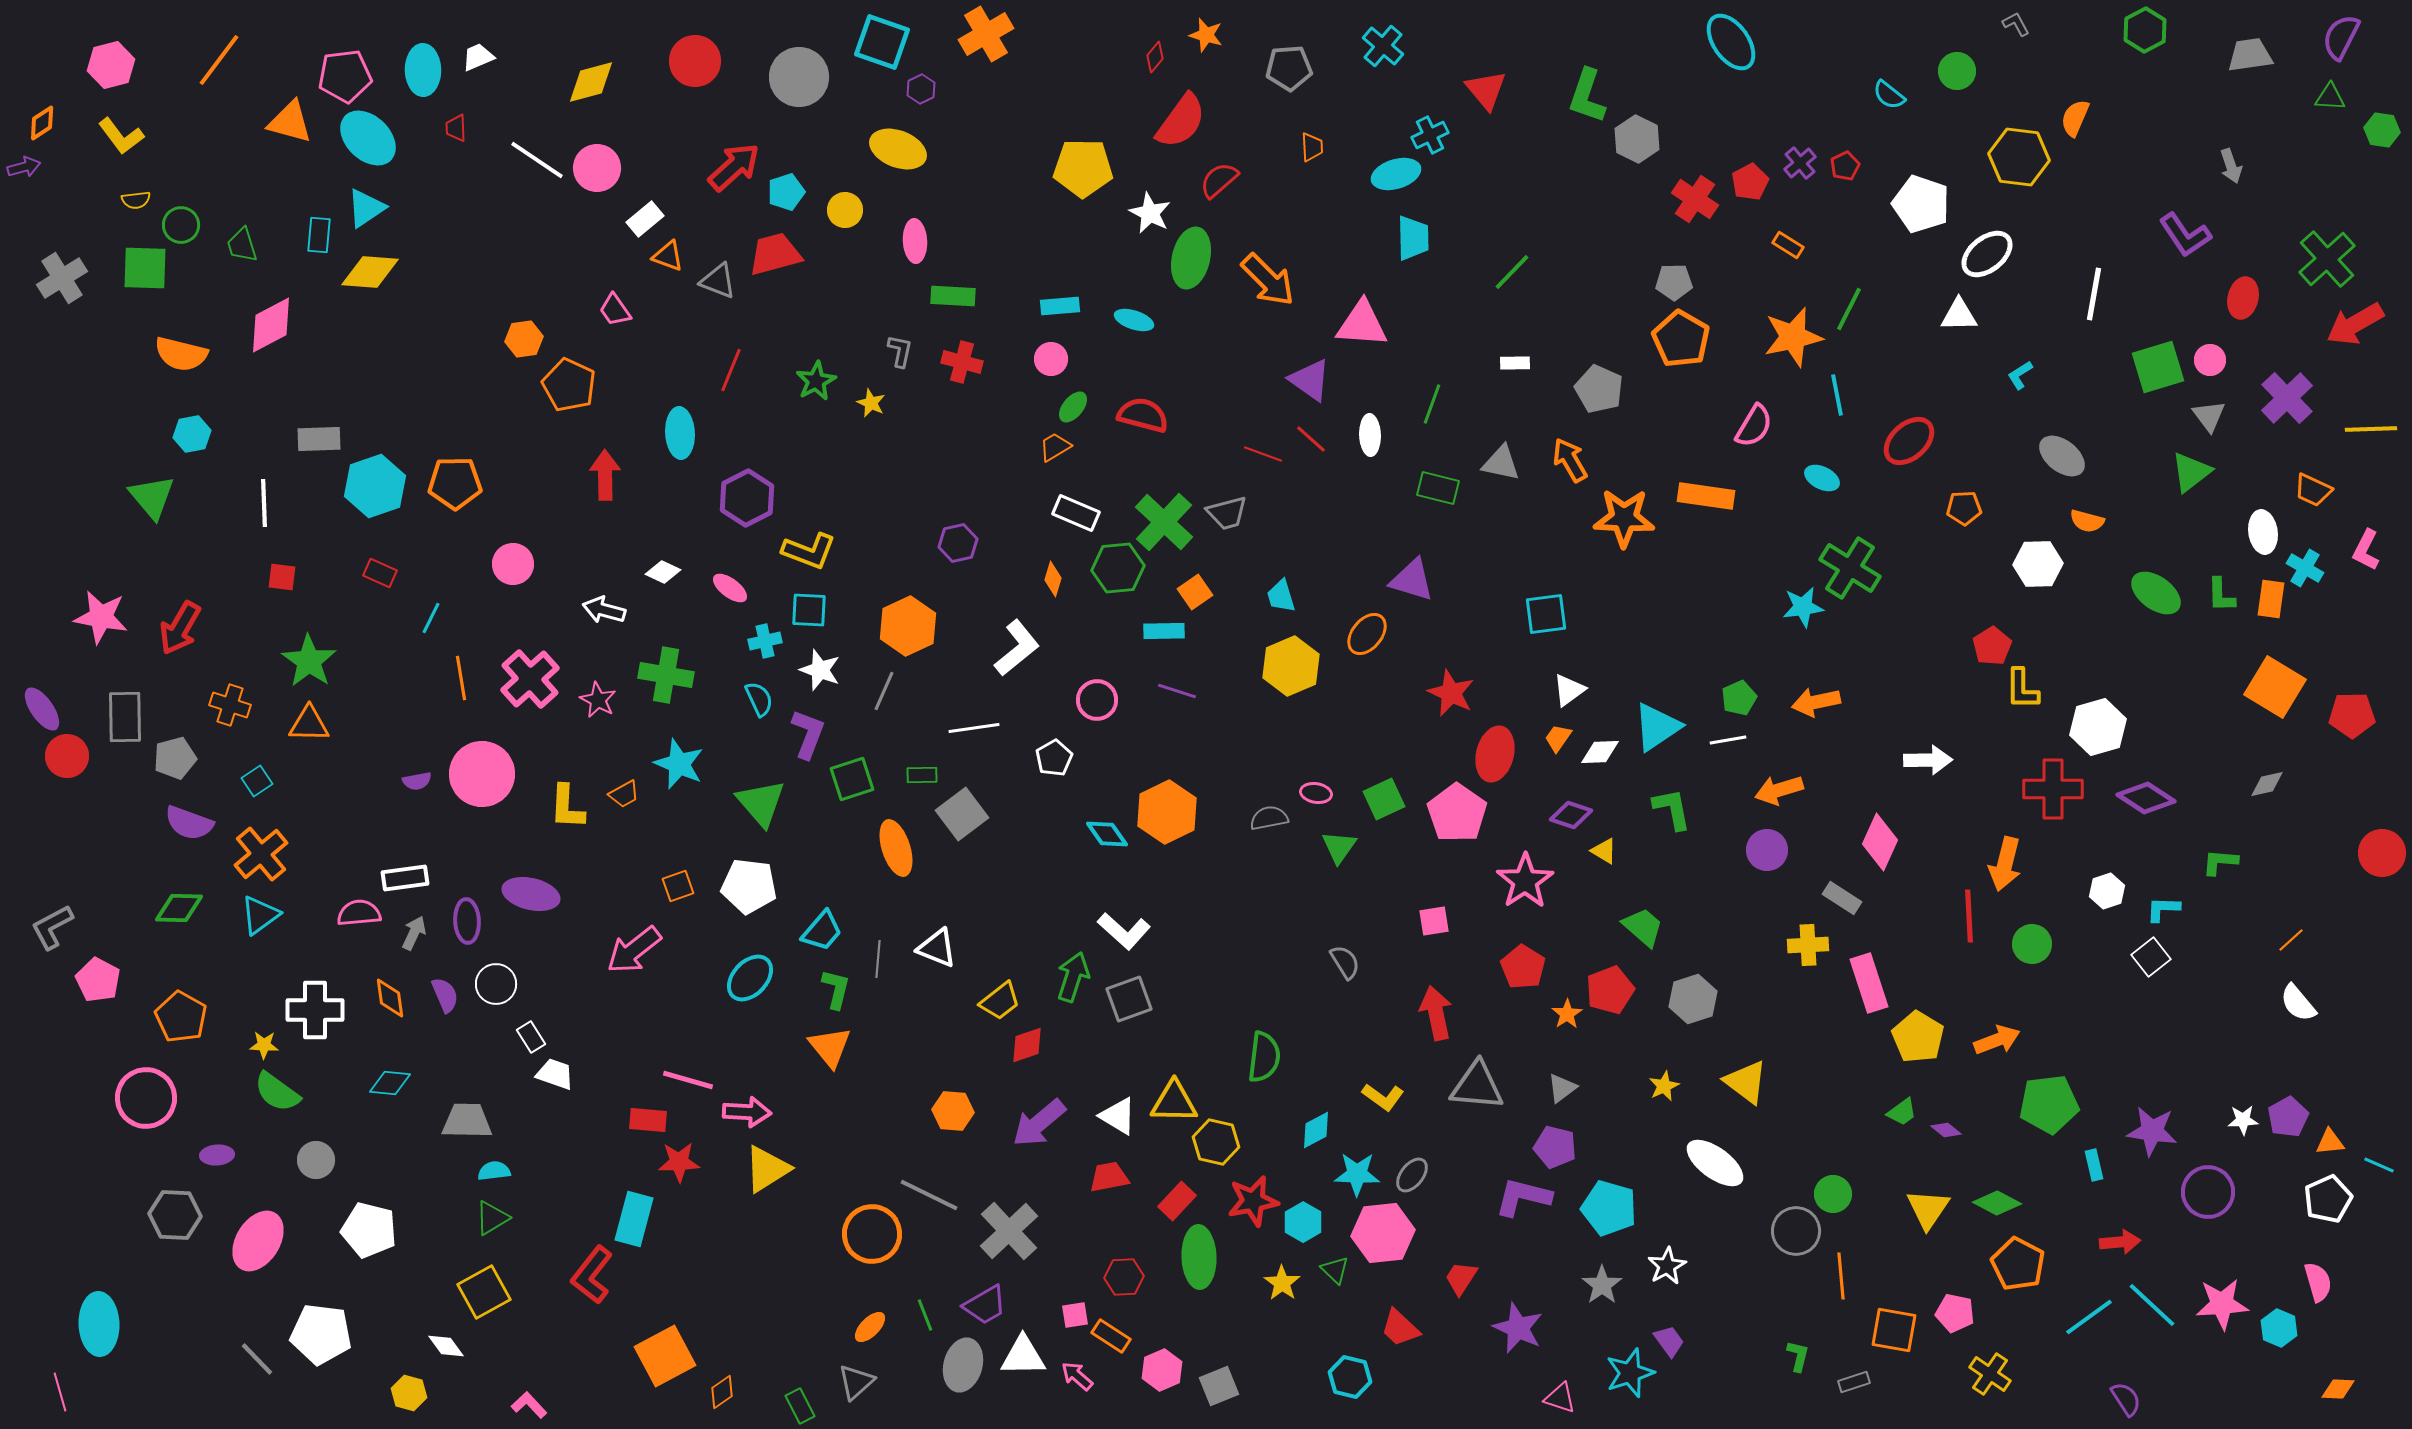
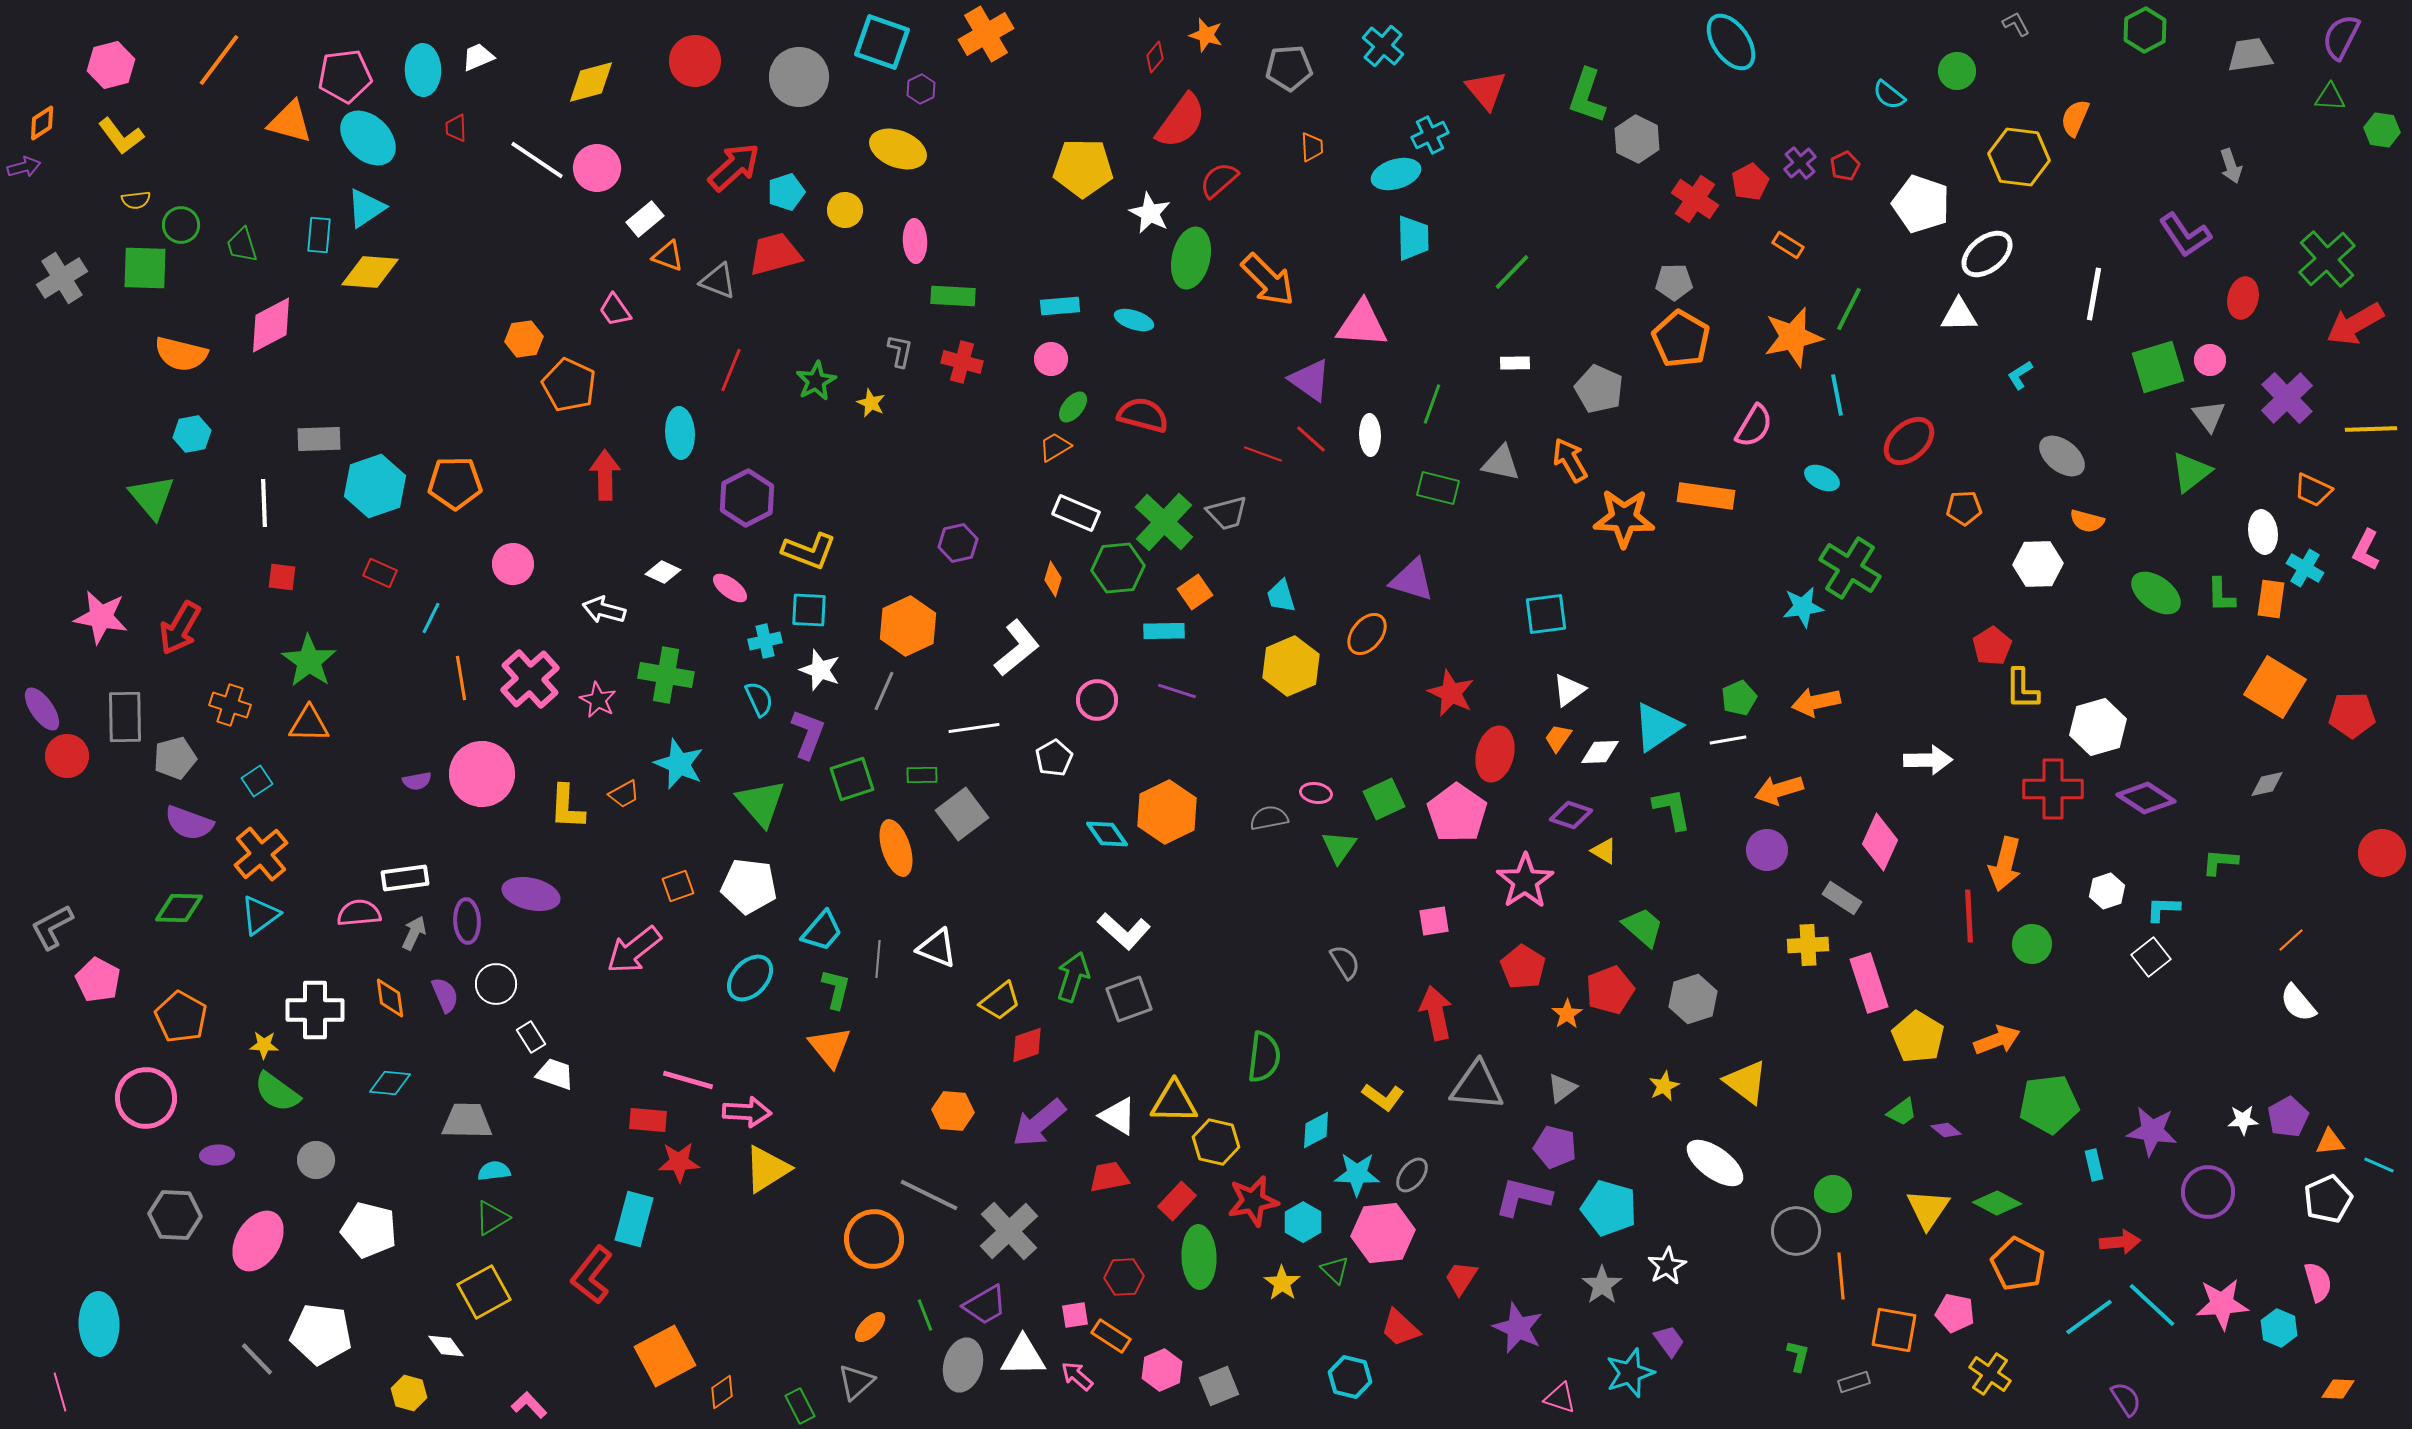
orange circle at (872, 1234): moved 2 px right, 5 px down
